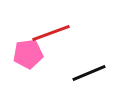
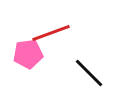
black line: rotated 68 degrees clockwise
